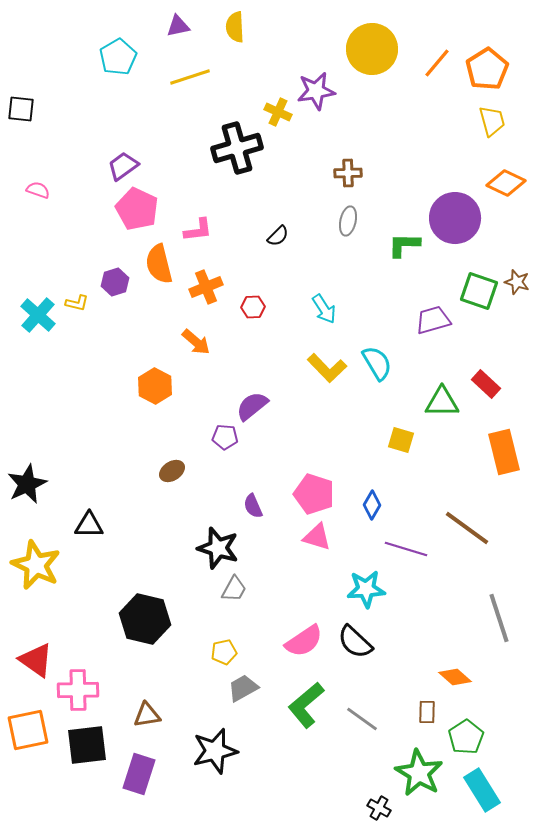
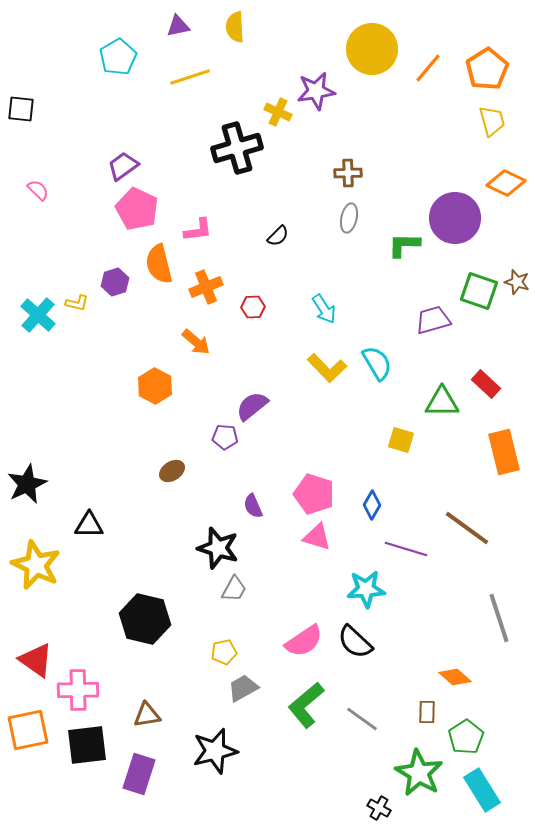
orange line at (437, 63): moved 9 px left, 5 px down
pink semicircle at (38, 190): rotated 25 degrees clockwise
gray ellipse at (348, 221): moved 1 px right, 3 px up
